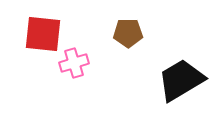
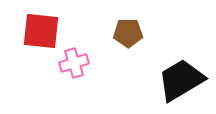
red square: moved 2 px left, 3 px up
